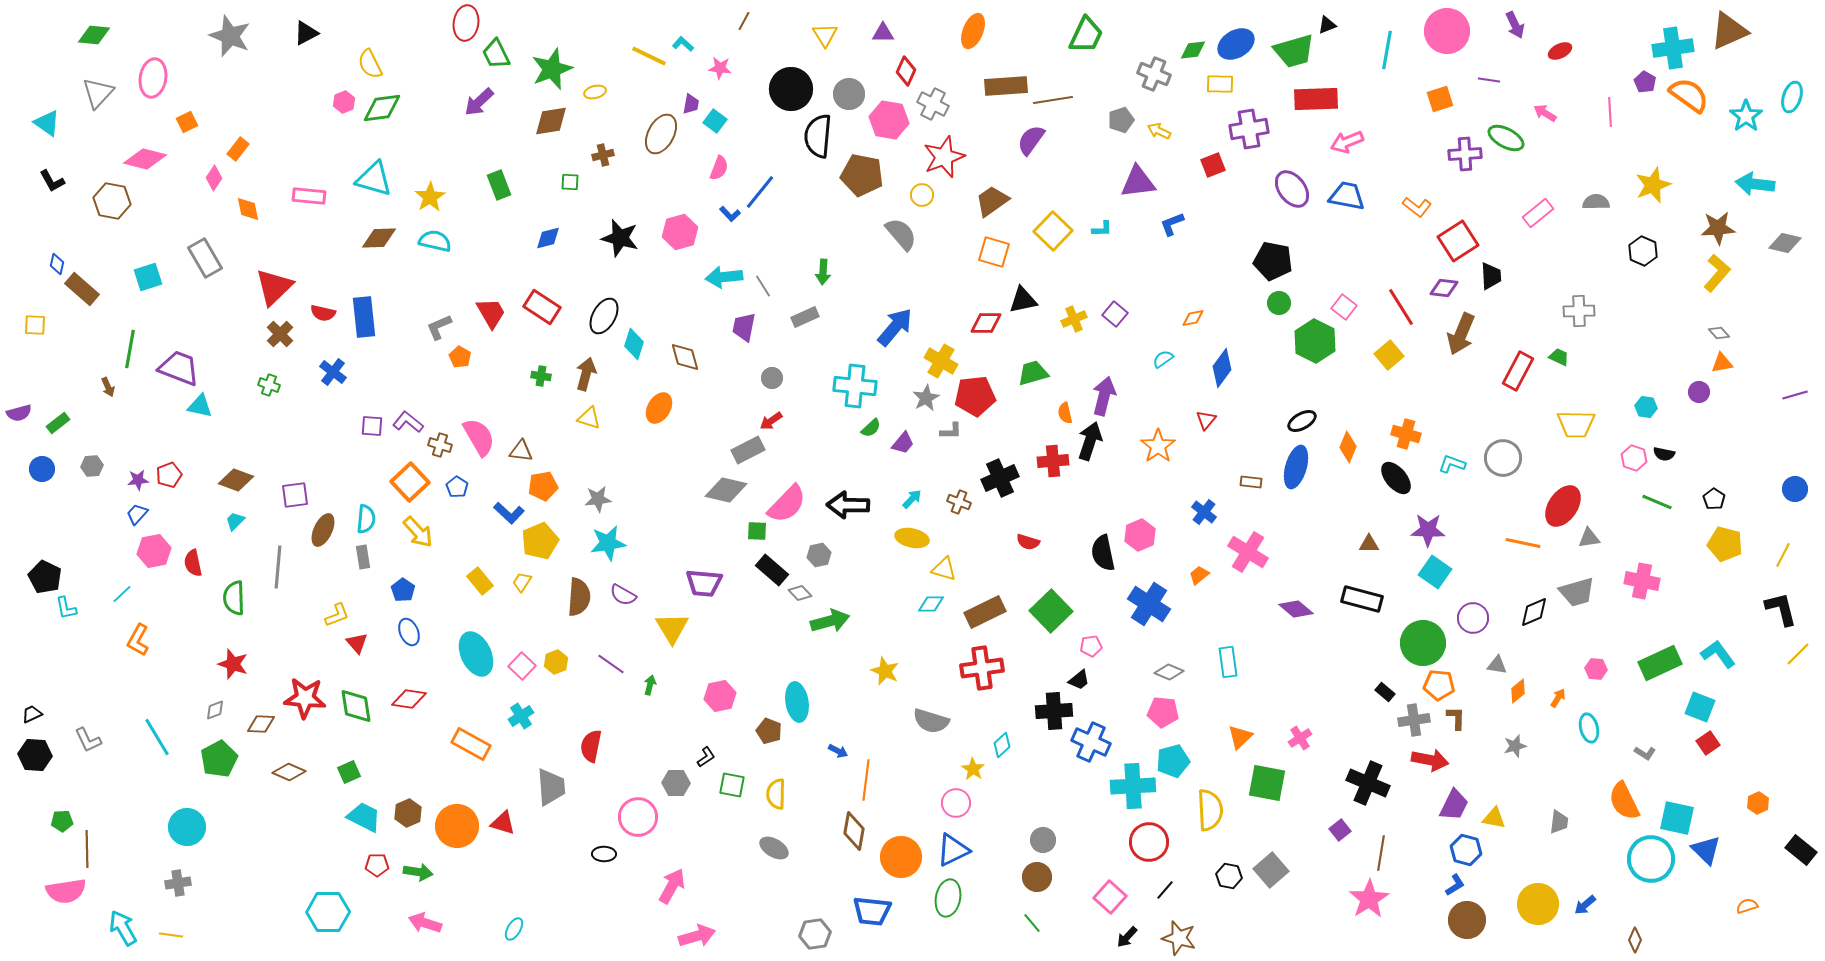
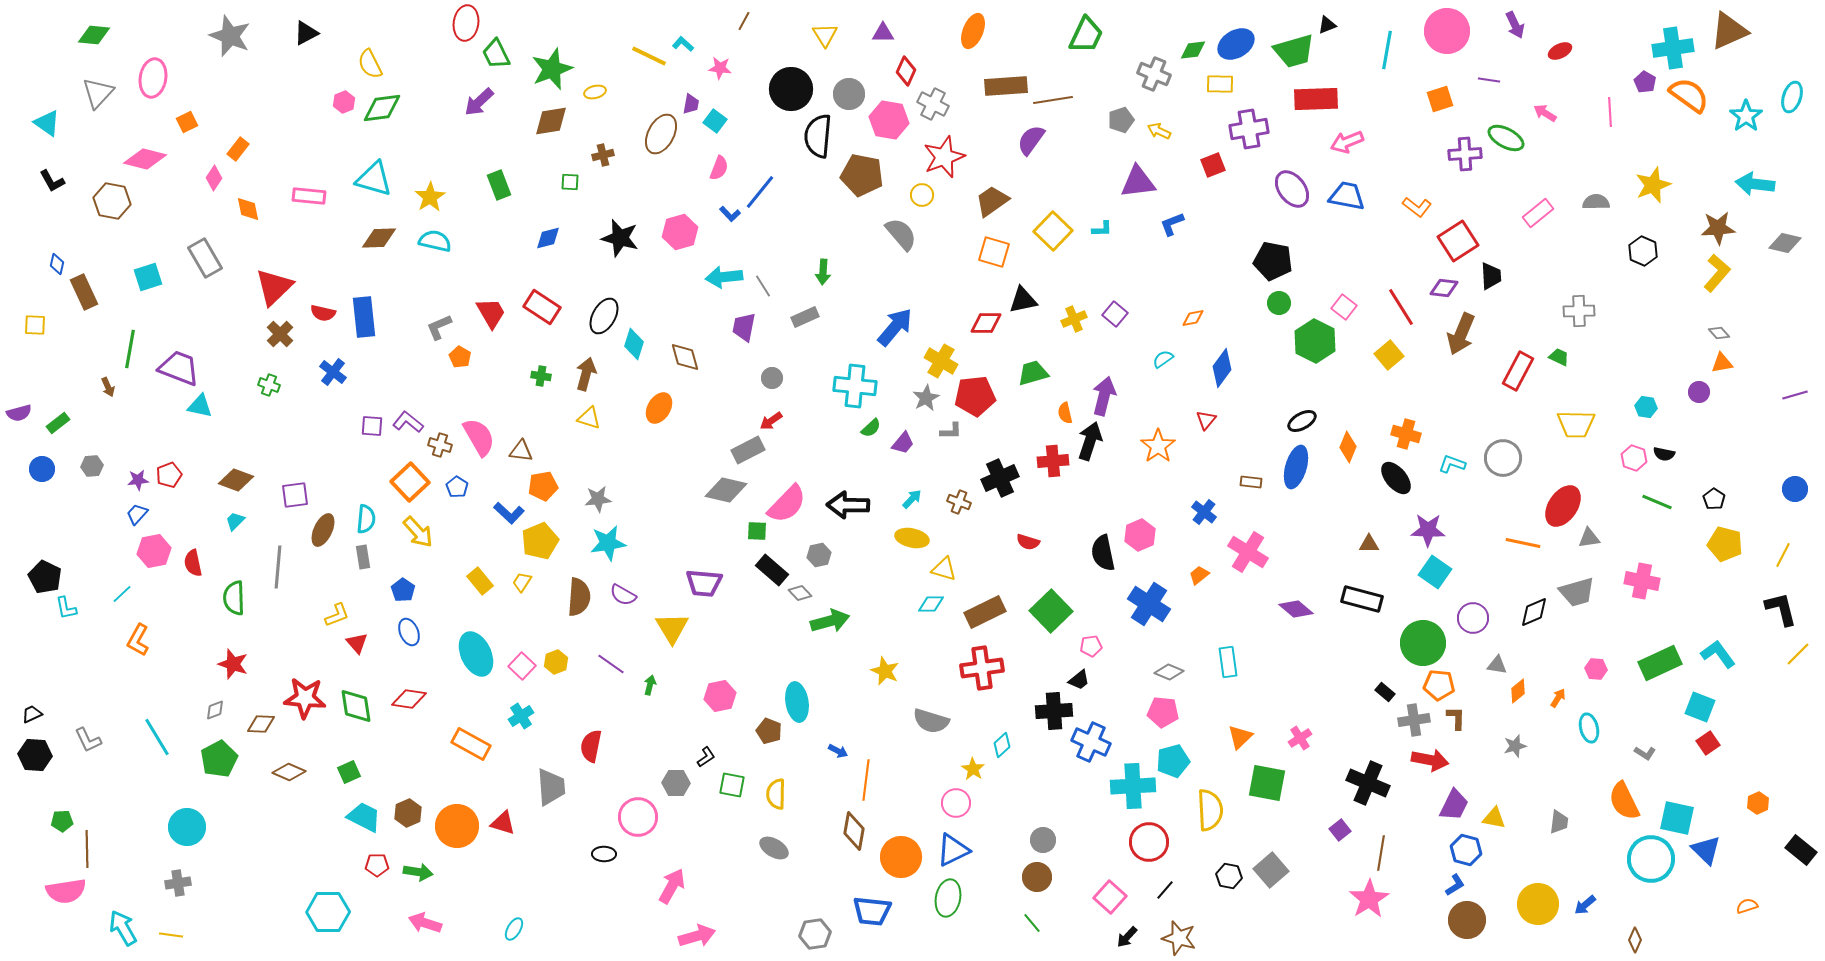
brown rectangle at (82, 289): moved 2 px right, 3 px down; rotated 24 degrees clockwise
